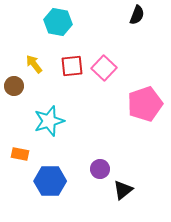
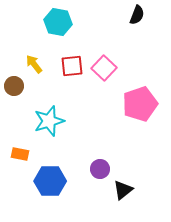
pink pentagon: moved 5 px left
